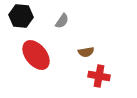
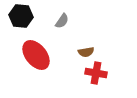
red cross: moved 3 px left, 3 px up
